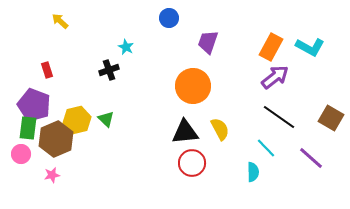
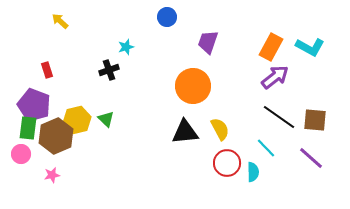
blue circle: moved 2 px left, 1 px up
cyan star: rotated 28 degrees clockwise
brown square: moved 16 px left, 2 px down; rotated 25 degrees counterclockwise
brown hexagon: moved 3 px up
red circle: moved 35 px right
